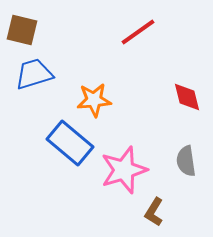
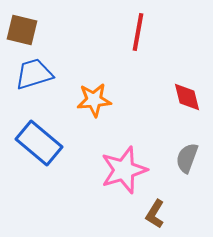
red line: rotated 45 degrees counterclockwise
blue rectangle: moved 31 px left
gray semicircle: moved 1 px right, 3 px up; rotated 28 degrees clockwise
brown L-shape: moved 1 px right, 2 px down
